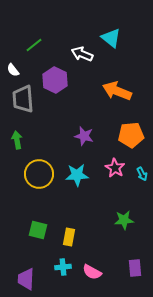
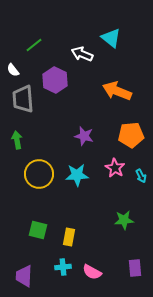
cyan arrow: moved 1 px left, 2 px down
purple trapezoid: moved 2 px left, 3 px up
